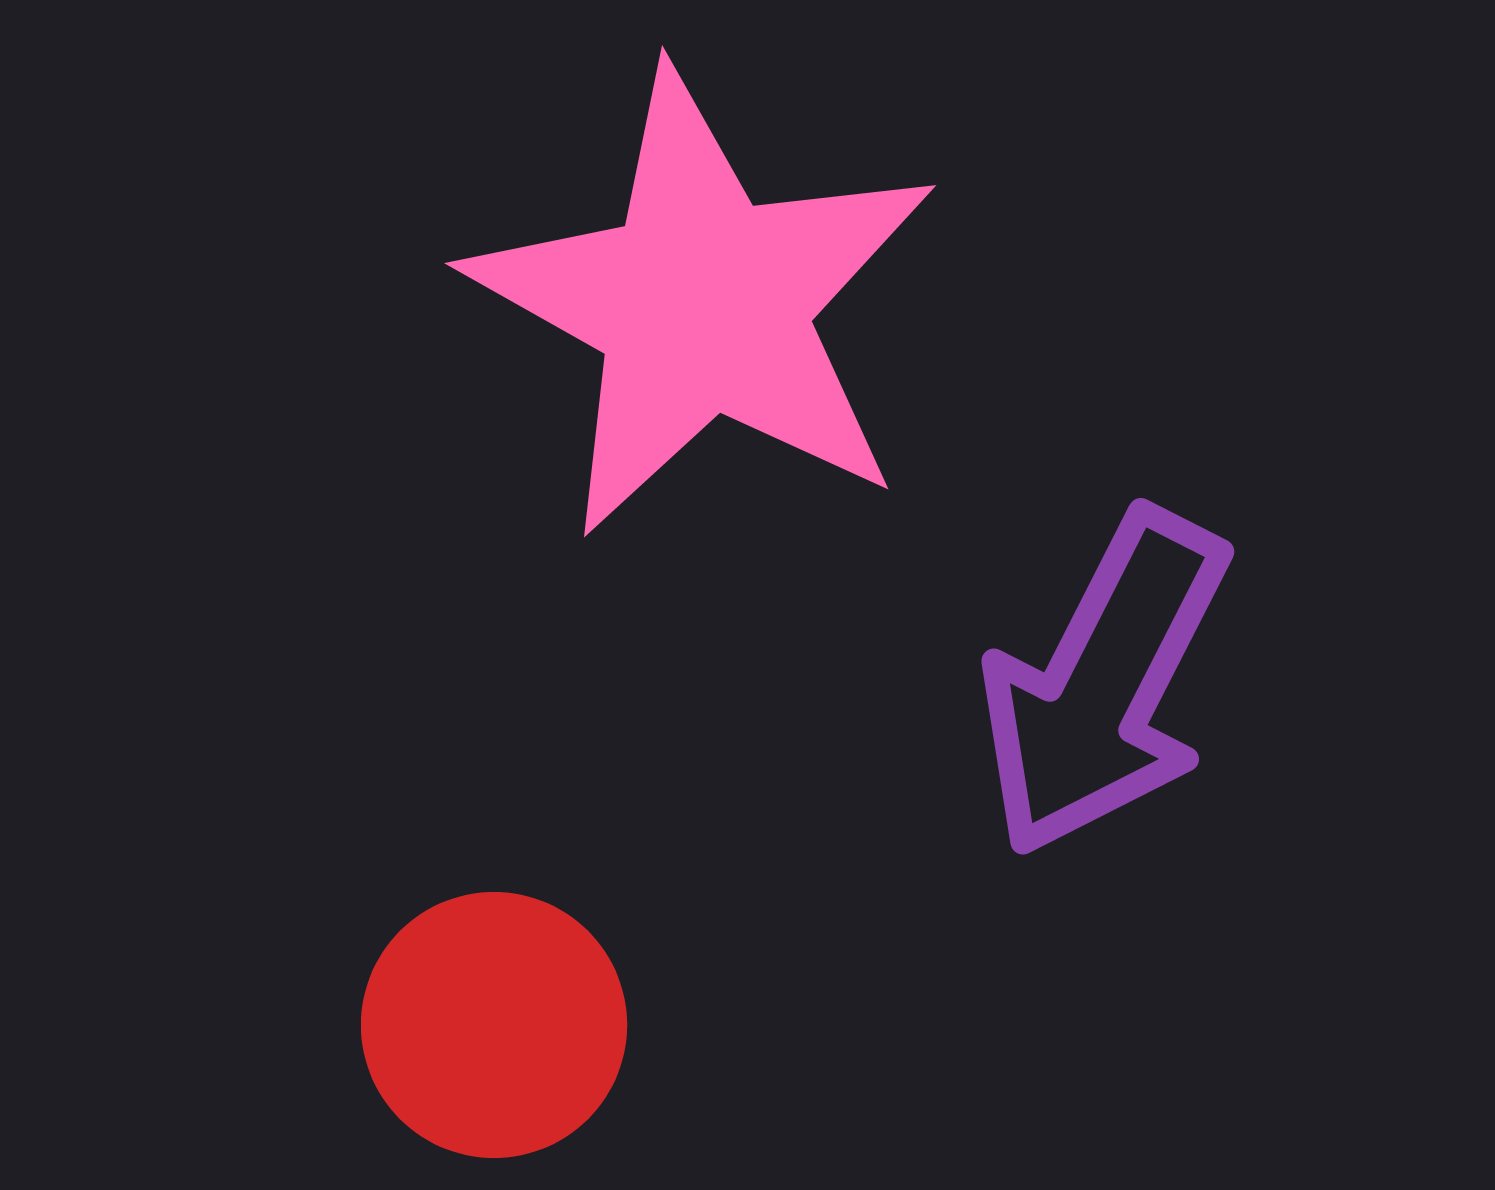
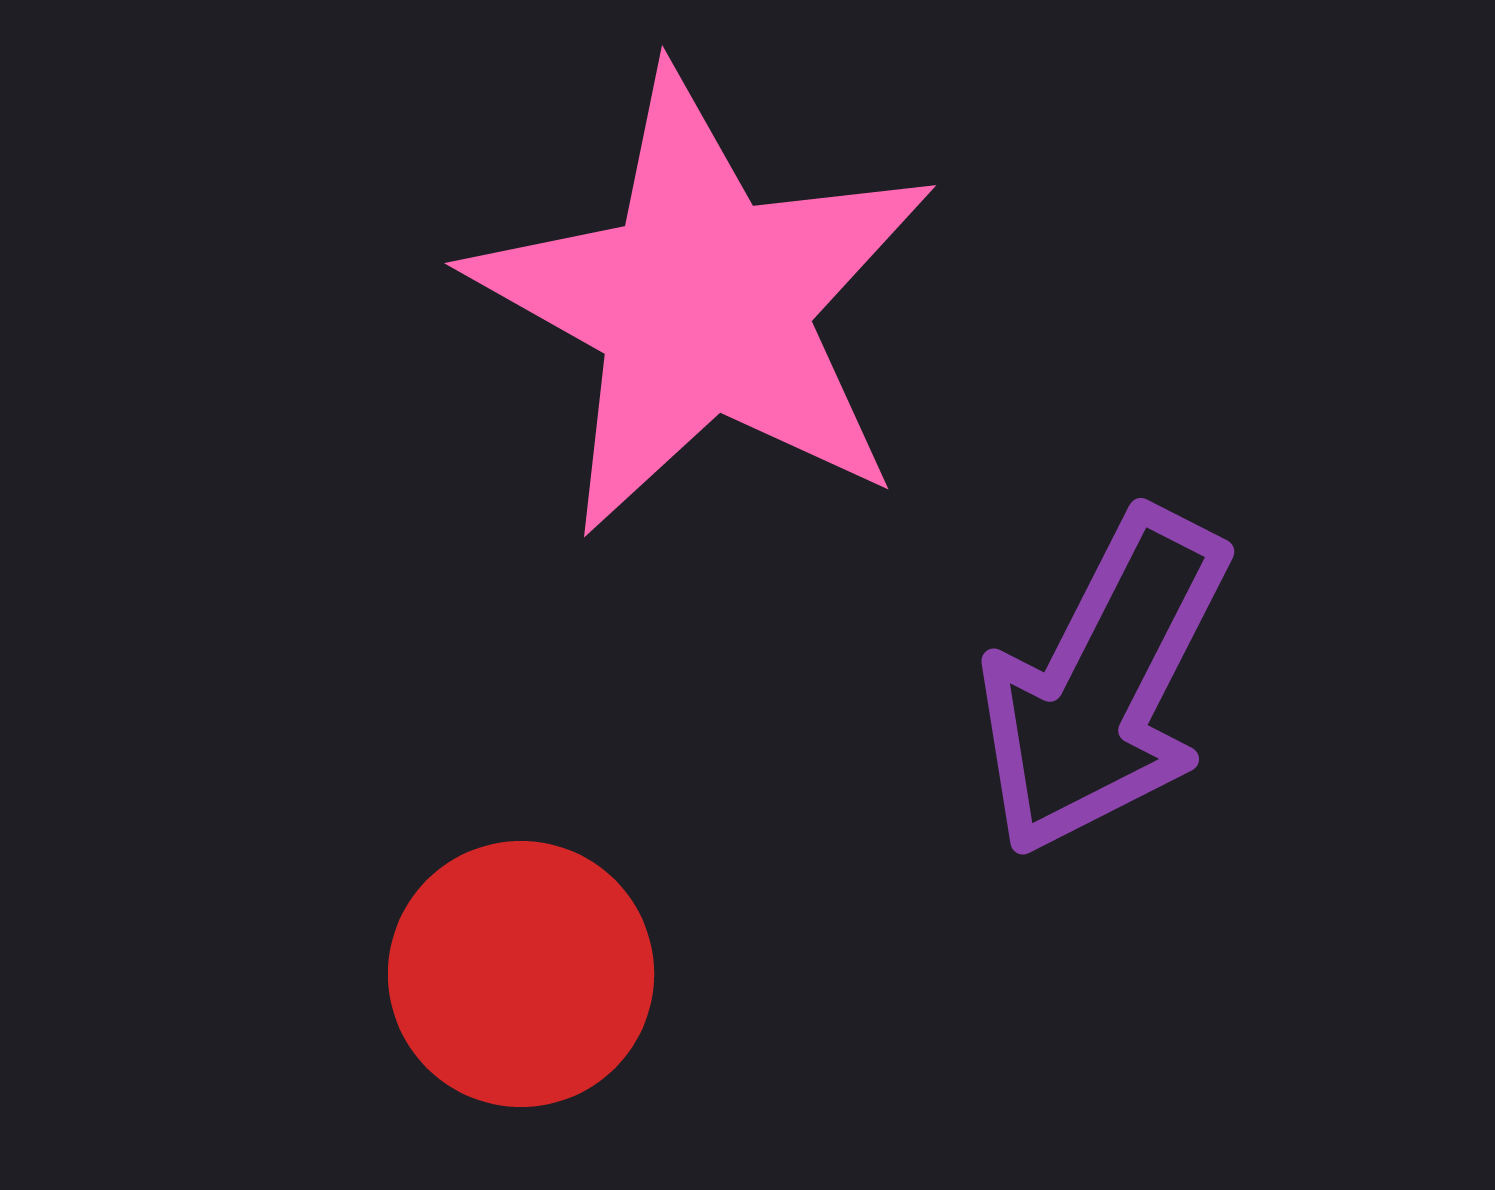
red circle: moved 27 px right, 51 px up
